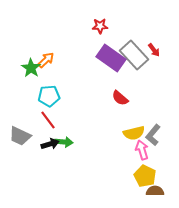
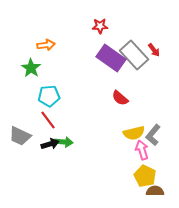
orange arrow: moved 15 px up; rotated 36 degrees clockwise
